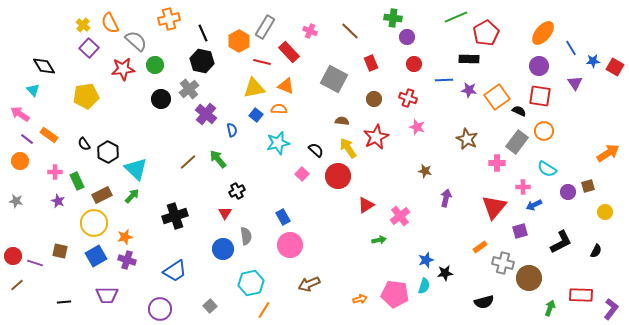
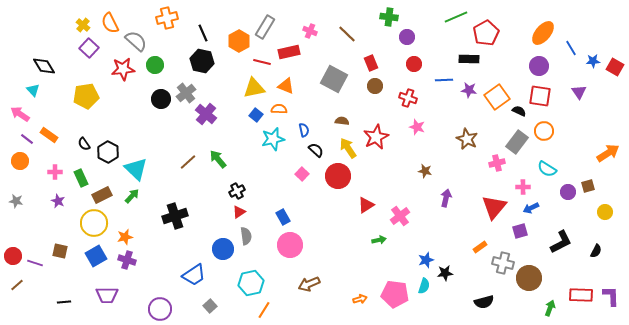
green cross at (393, 18): moved 4 px left, 1 px up
orange cross at (169, 19): moved 2 px left, 1 px up
brown line at (350, 31): moved 3 px left, 3 px down
red rectangle at (289, 52): rotated 60 degrees counterclockwise
purple triangle at (575, 83): moved 4 px right, 9 px down
gray cross at (189, 89): moved 3 px left, 4 px down
brown circle at (374, 99): moved 1 px right, 13 px up
blue semicircle at (232, 130): moved 72 px right
cyan star at (278, 143): moved 5 px left, 4 px up
pink cross at (497, 163): rotated 14 degrees counterclockwise
green rectangle at (77, 181): moved 4 px right, 3 px up
blue arrow at (534, 205): moved 3 px left, 3 px down
red triangle at (225, 213): moved 14 px right, 1 px up; rotated 24 degrees clockwise
blue trapezoid at (175, 271): moved 19 px right, 4 px down
purple L-shape at (611, 309): moved 13 px up; rotated 40 degrees counterclockwise
